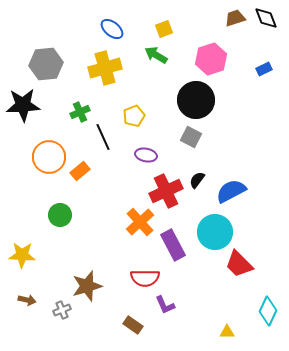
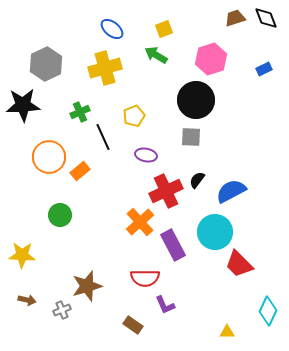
gray hexagon: rotated 20 degrees counterclockwise
gray square: rotated 25 degrees counterclockwise
